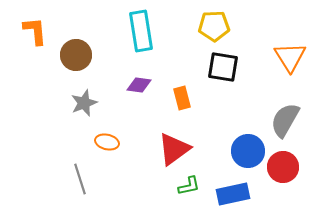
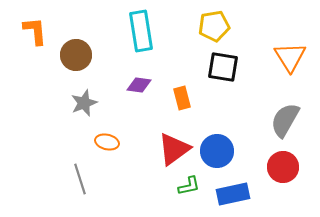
yellow pentagon: rotated 8 degrees counterclockwise
blue circle: moved 31 px left
